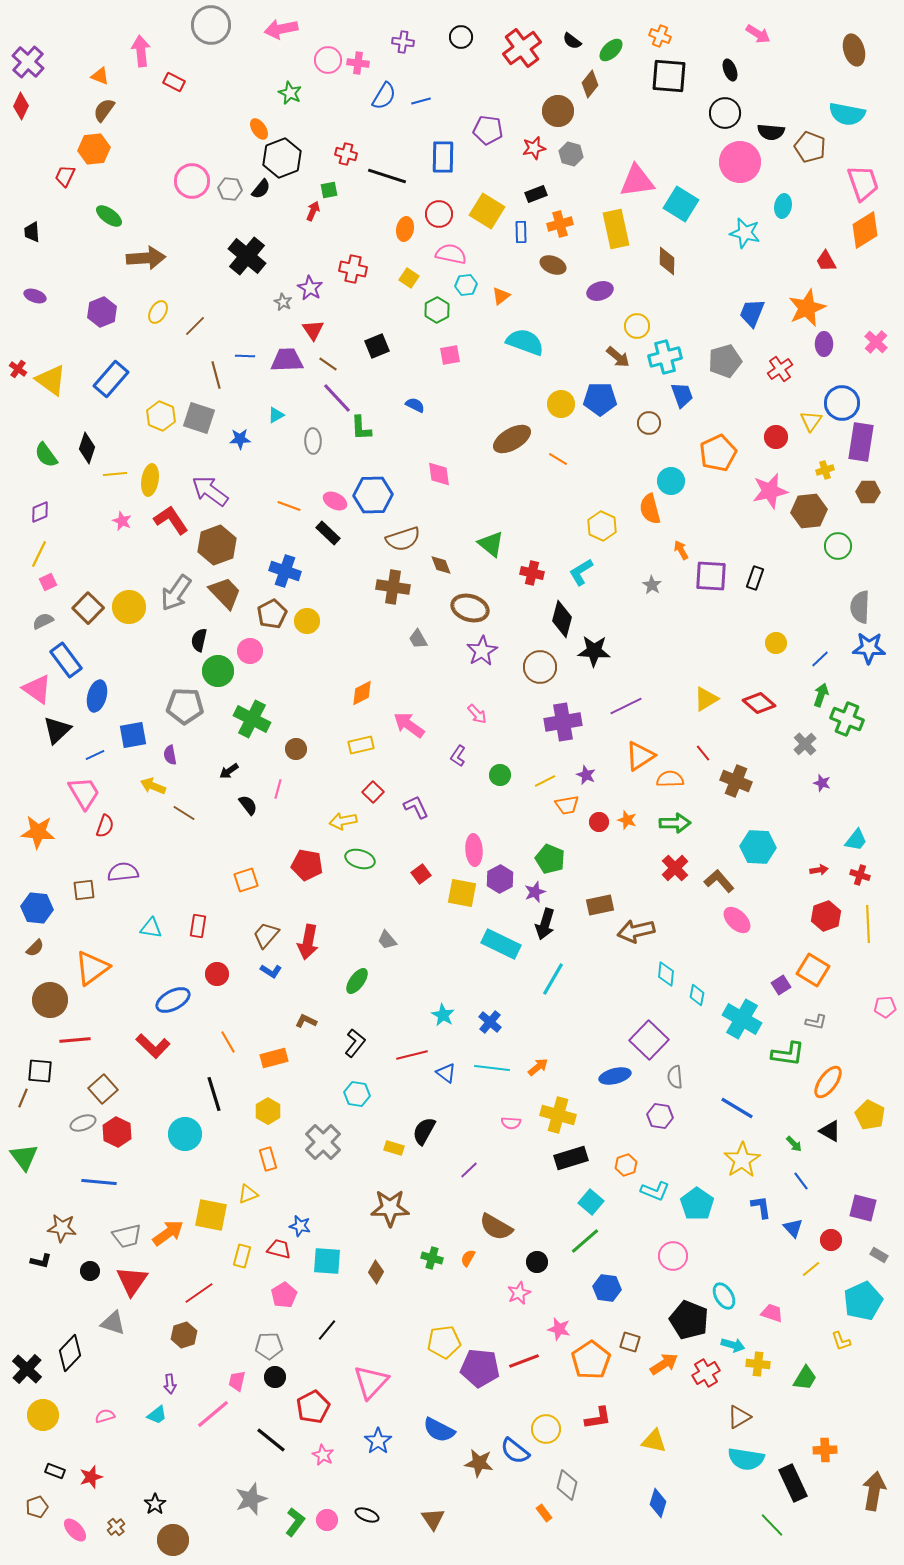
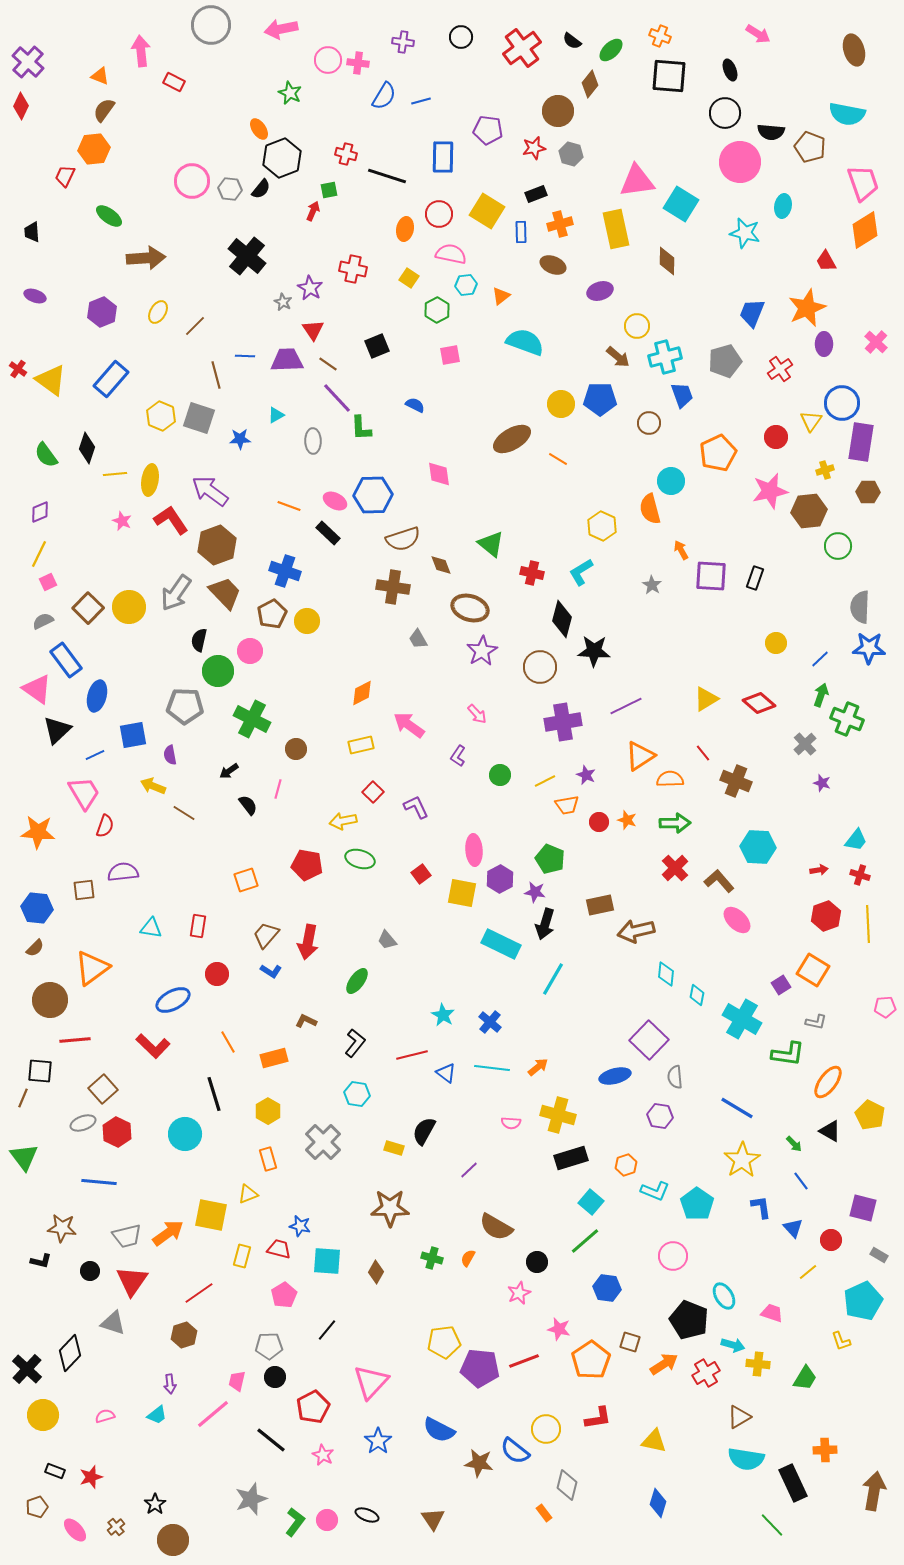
purple star at (535, 892): rotated 30 degrees clockwise
yellow line at (811, 1269): moved 3 px left, 3 px down
